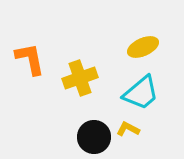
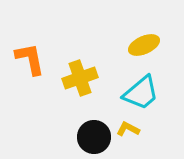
yellow ellipse: moved 1 px right, 2 px up
